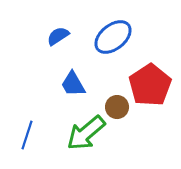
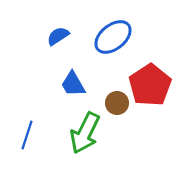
brown circle: moved 4 px up
green arrow: moved 1 px left; rotated 24 degrees counterclockwise
